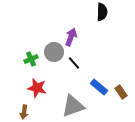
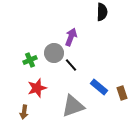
gray circle: moved 1 px down
green cross: moved 1 px left, 1 px down
black line: moved 3 px left, 2 px down
red star: rotated 30 degrees counterclockwise
brown rectangle: moved 1 px right, 1 px down; rotated 16 degrees clockwise
